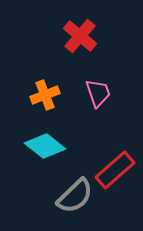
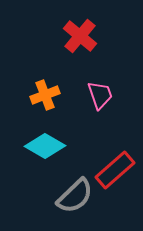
pink trapezoid: moved 2 px right, 2 px down
cyan diamond: rotated 9 degrees counterclockwise
